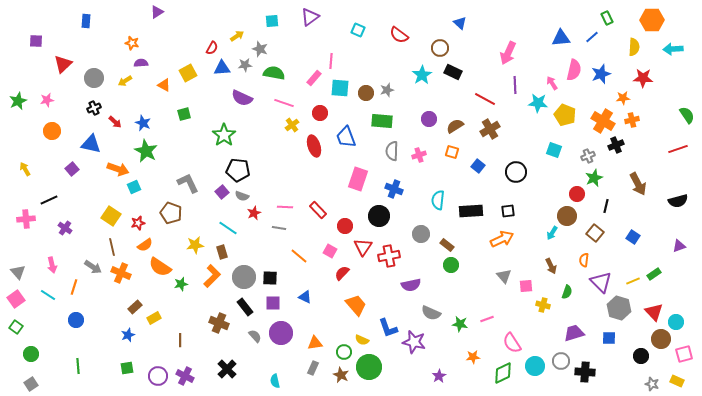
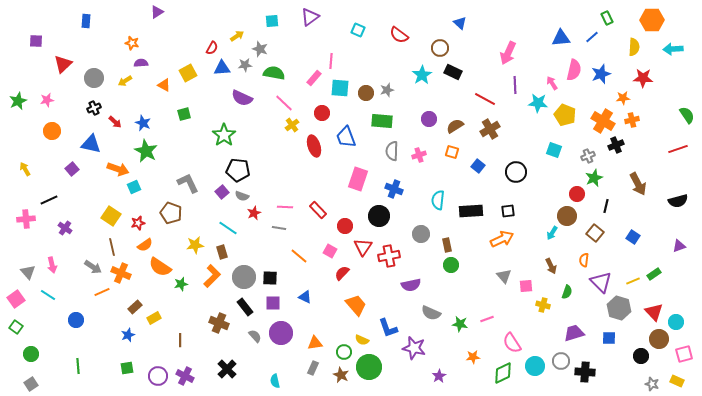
pink line at (284, 103): rotated 24 degrees clockwise
red circle at (320, 113): moved 2 px right
brown rectangle at (447, 245): rotated 40 degrees clockwise
gray triangle at (18, 272): moved 10 px right
orange line at (74, 287): moved 28 px right, 5 px down; rotated 49 degrees clockwise
brown circle at (661, 339): moved 2 px left
purple star at (414, 342): moved 6 px down
